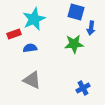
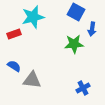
blue square: rotated 12 degrees clockwise
cyan star: moved 1 px left, 2 px up; rotated 10 degrees clockwise
blue arrow: moved 1 px right, 1 px down
blue semicircle: moved 16 px left, 18 px down; rotated 40 degrees clockwise
gray triangle: rotated 18 degrees counterclockwise
